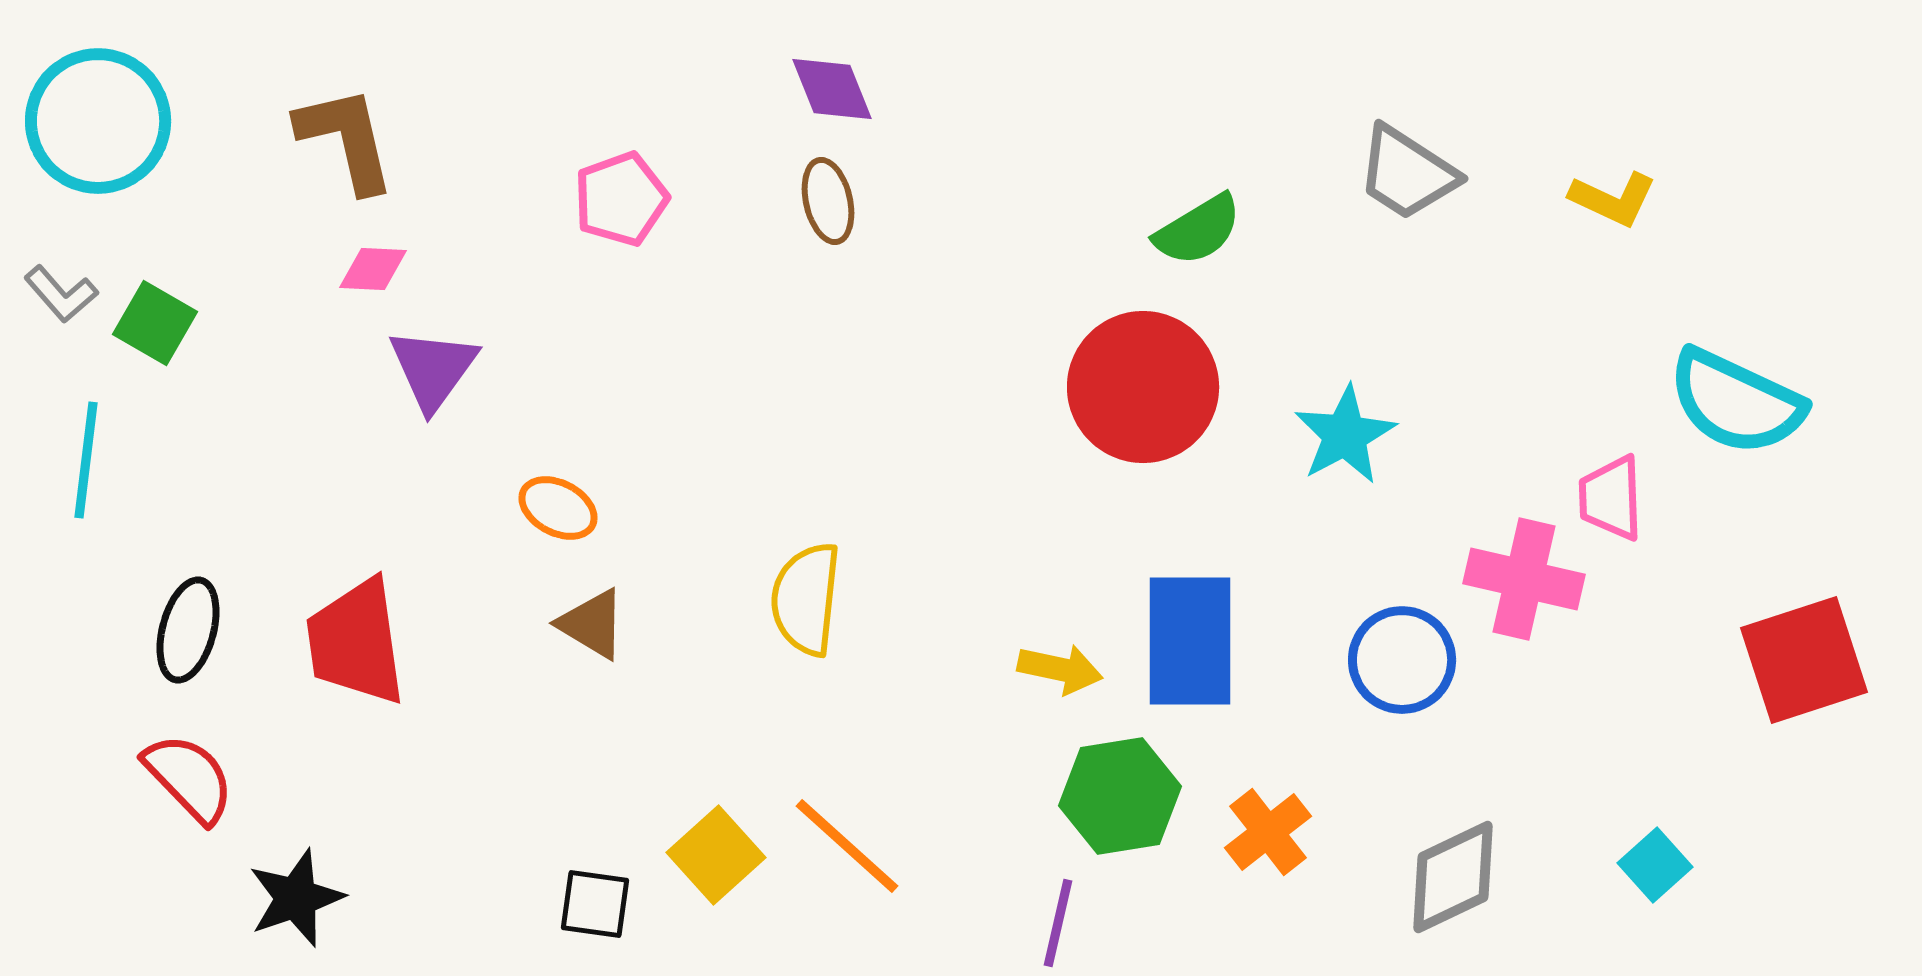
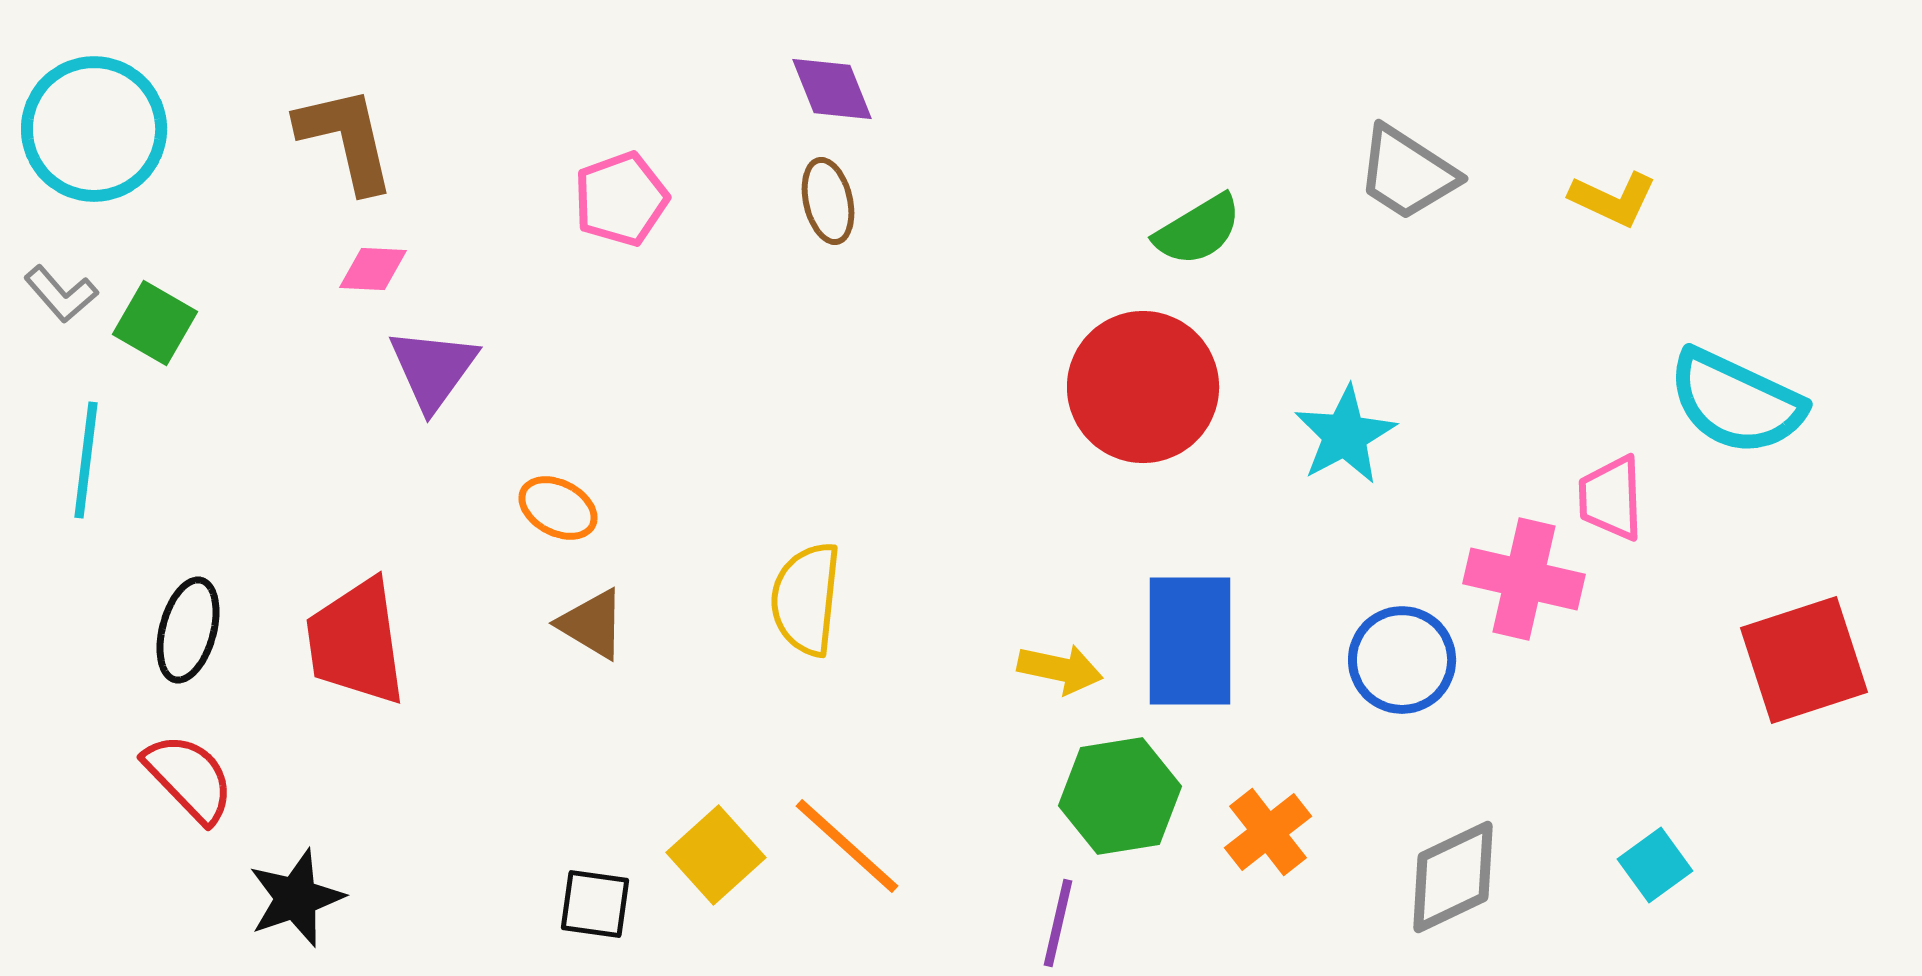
cyan circle: moved 4 px left, 8 px down
cyan square: rotated 6 degrees clockwise
